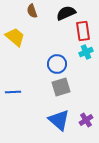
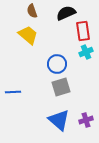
yellow trapezoid: moved 13 px right, 2 px up
purple cross: rotated 16 degrees clockwise
